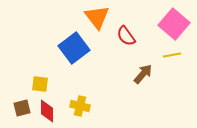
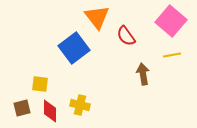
pink square: moved 3 px left, 3 px up
brown arrow: rotated 50 degrees counterclockwise
yellow cross: moved 1 px up
red diamond: moved 3 px right
